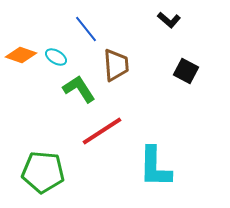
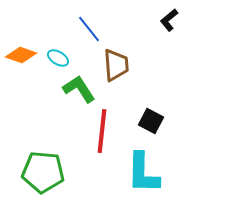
black L-shape: rotated 100 degrees clockwise
blue line: moved 3 px right
cyan ellipse: moved 2 px right, 1 px down
black square: moved 35 px left, 50 px down
red line: rotated 51 degrees counterclockwise
cyan L-shape: moved 12 px left, 6 px down
